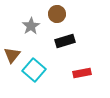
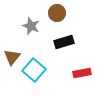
brown circle: moved 1 px up
gray star: rotated 18 degrees counterclockwise
black rectangle: moved 1 px left, 1 px down
brown triangle: moved 2 px down
